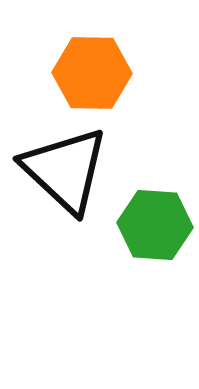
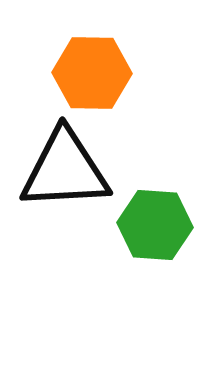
black triangle: rotated 46 degrees counterclockwise
